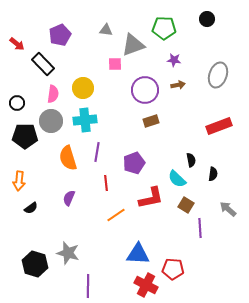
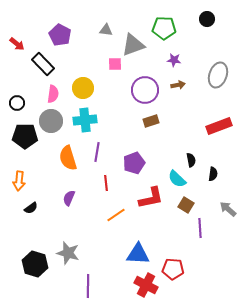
purple pentagon at (60, 35): rotated 20 degrees counterclockwise
